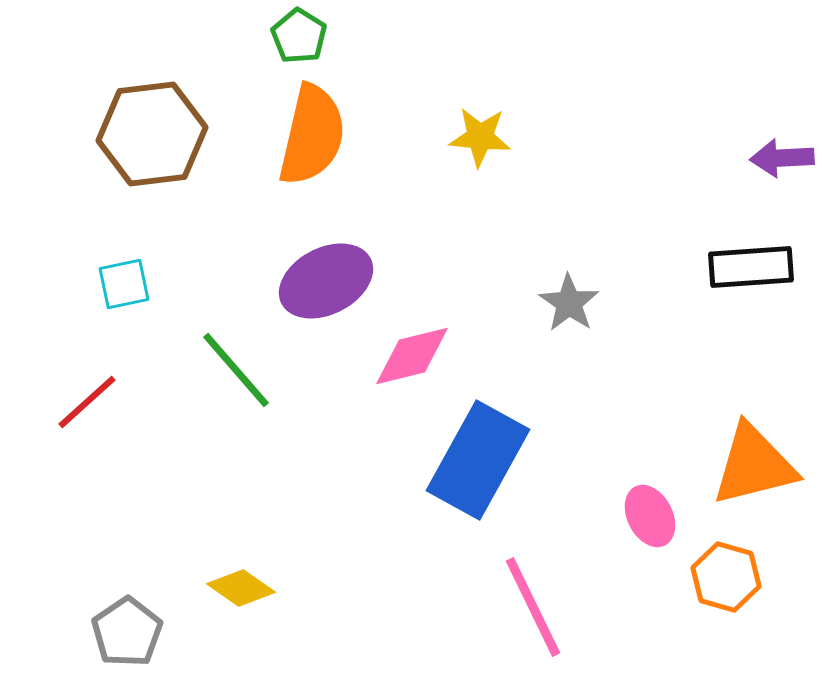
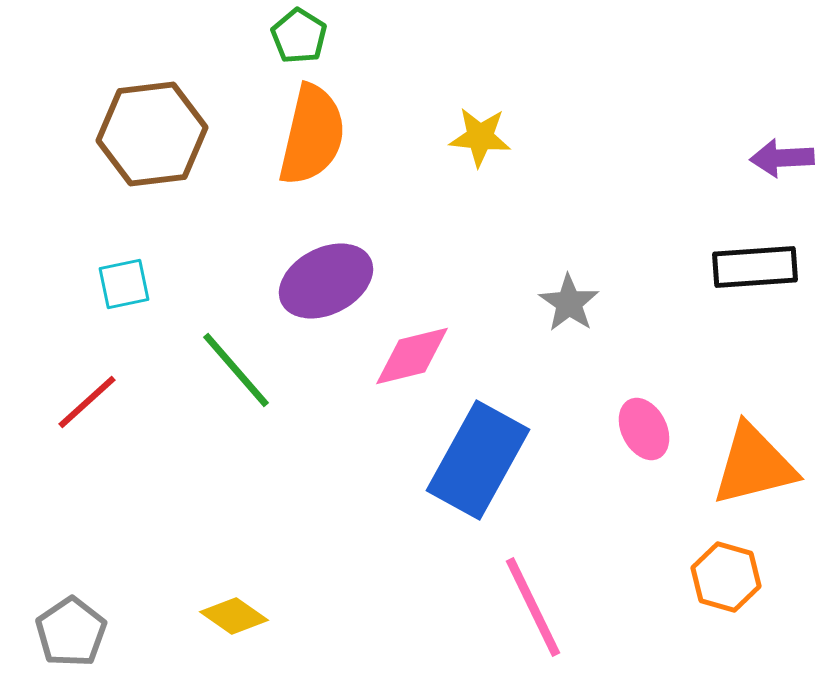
black rectangle: moved 4 px right
pink ellipse: moved 6 px left, 87 px up
yellow diamond: moved 7 px left, 28 px down
gray pentagon: moved 56 px left
